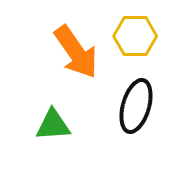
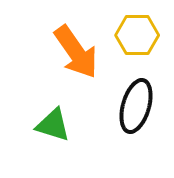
yellow hexagon: moved 2 px right, 1 px up
green triangle: rotated 21 degrees clockwise
